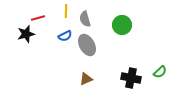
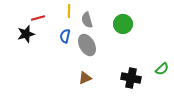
yellow line: moved 3 px right
gray semicircle: moved 2 px right, 1 px down
green circle: moved 1 px right, 1 px up
blue semicircle: rotated 128 degrees clockwise
green semicircle: moved 2 px right, 3 px up
brown triangle: moved 1 px left, 1 px up
